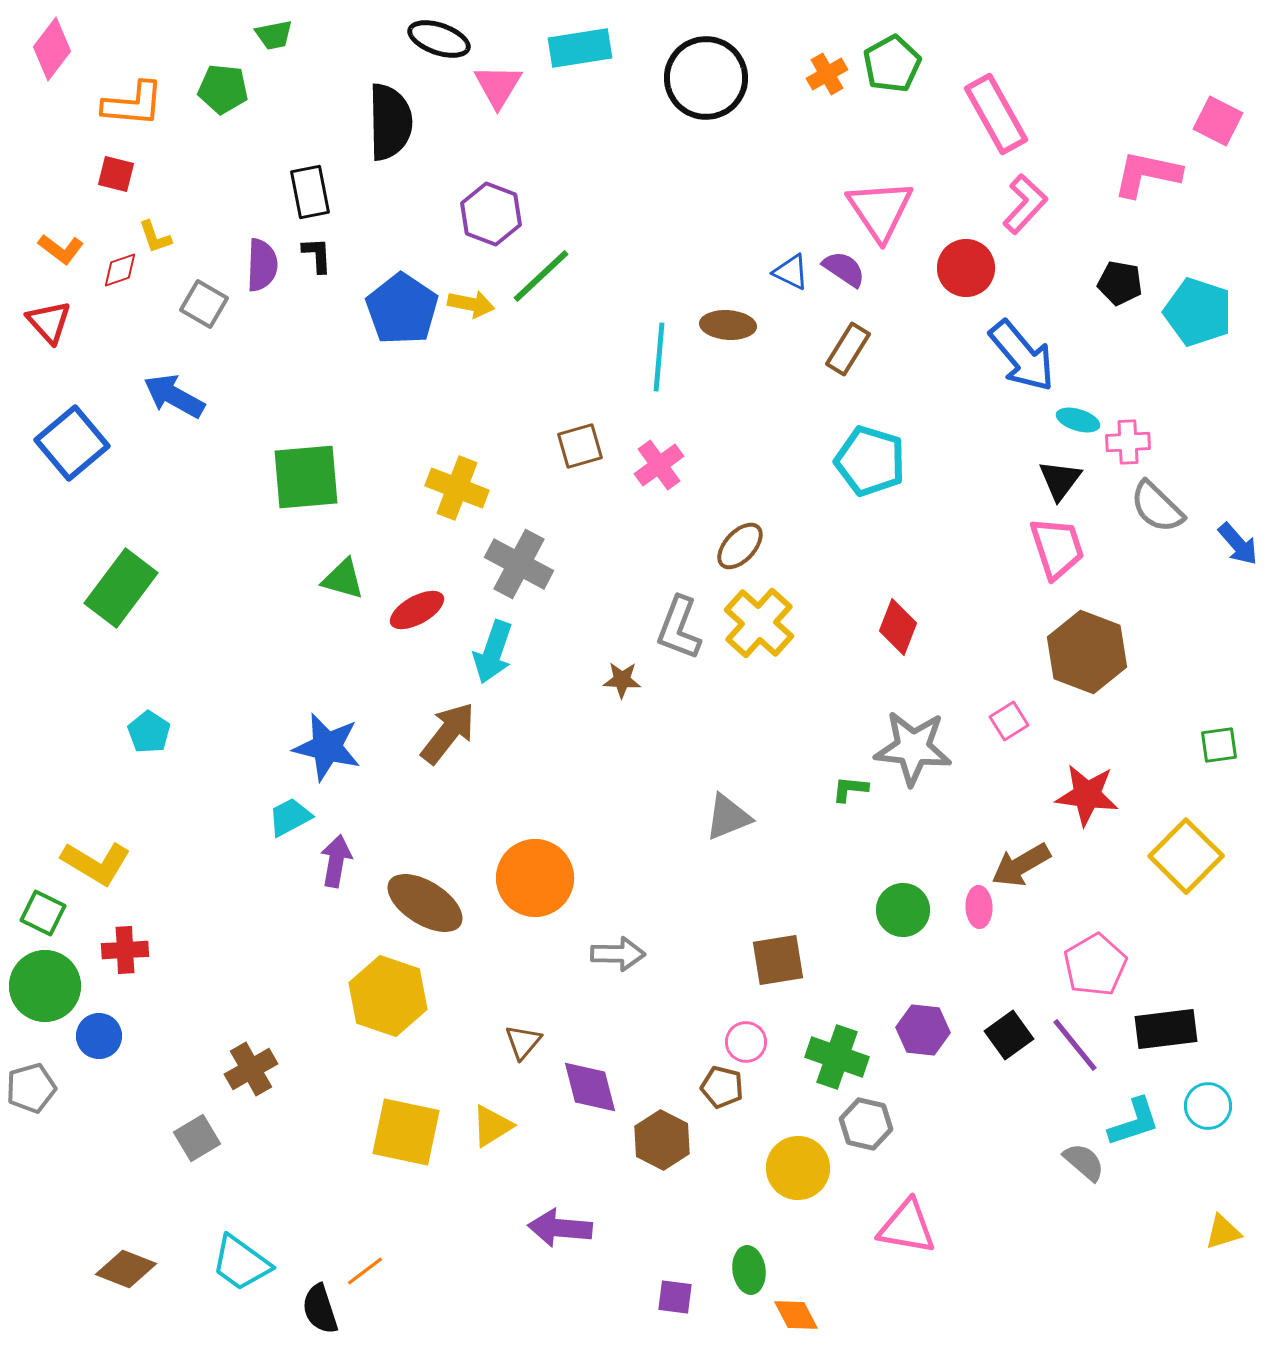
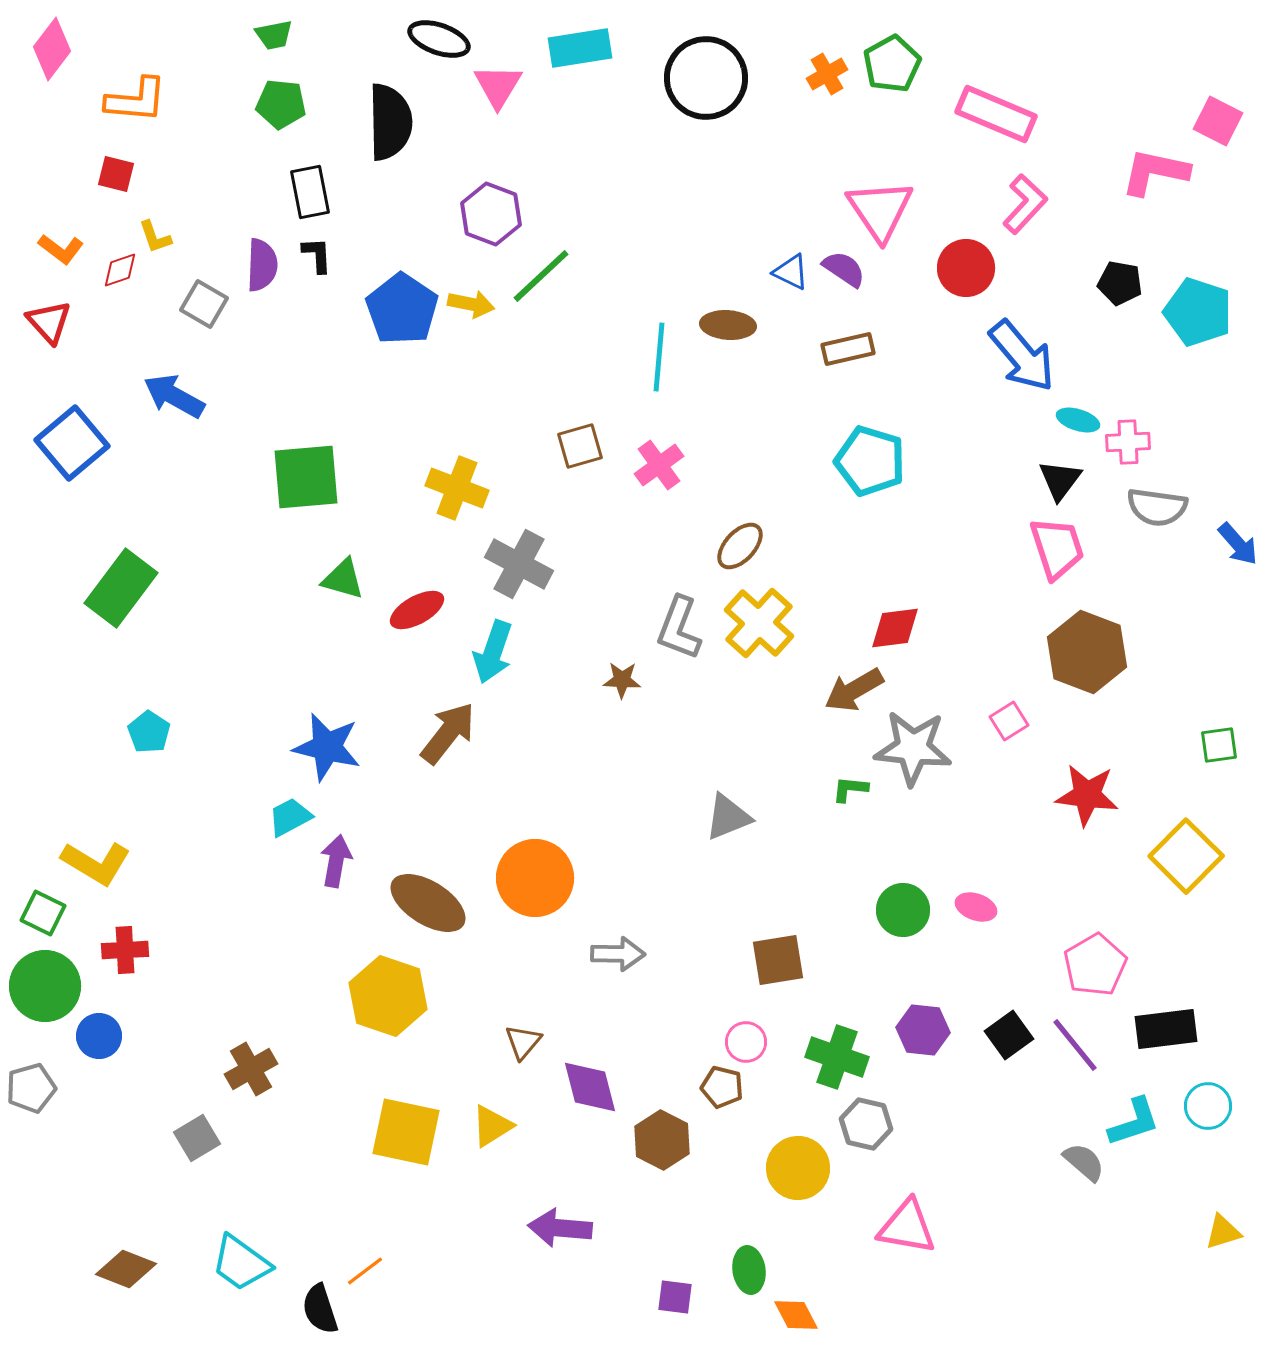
green pentagon at (223, 89): moved 58 px right, 15 px down
orange L-shape at (133, 104): moved 3 px right, 4 px up
pink rectangle at (996, 114): rotated 38 degrees counterclockwise
pink L-shape at (1147, 174): moved 8 px right, 2 px up
brown rectangle at (848, 349): rotated 45 degrees clockwise
gray semicircle at (1157, 507): rotated 36 degrees counterclockwise
red diamond at (898, 627): moved 3 px left, 1 px down; rotated 62 degrees clockwise
brown arrow at (1021, 865): moved 167 px left, 175 px up
brown ellipse at (425, 903): moved 3 px right
pink ellipse at (979, 907): moved 3 px left; rotated 69 degrees counterclockwise
